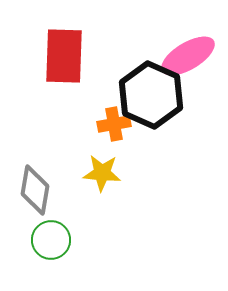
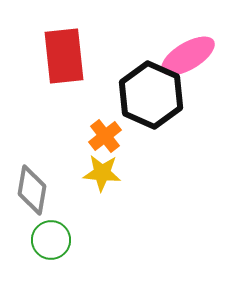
red rectangle: rotated 8 degrees counterclockwise
orange cross: moved 9 px left, 12 px down; rotated 28 degrees counterclockwise
gray diamond: moved 3 px left
